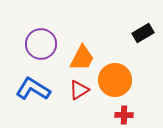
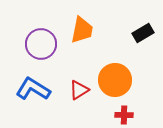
orange trapezoid: moved 28 px up; rotated 16 degrees counterclockwise
